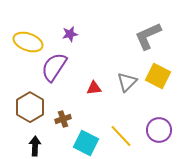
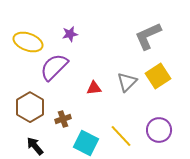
purple semicircle: rotated 12 degrees clockwise
yellow square: rotated 30 degrees clockwise
black arrow: rotated 42 degrees counterclockwise
